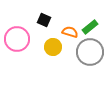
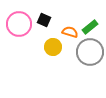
pink circle: moved 2 px right, 15 px up
